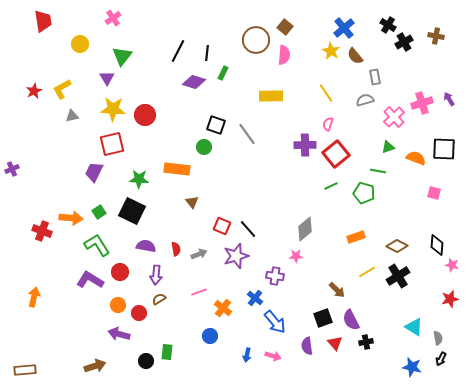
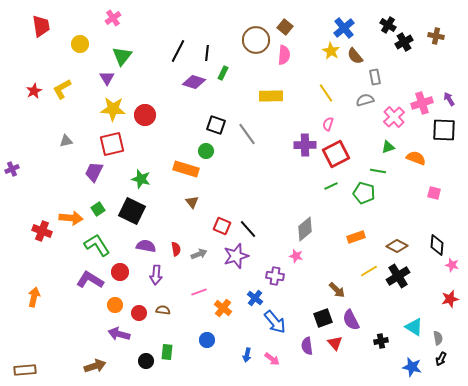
red trapezoid at (43, 21): moved 2 px left, 5 px down
gray triangle at (72, 116): moved 6 px left, 25 px down
green circle at (204, 147): moved 2 px right, 4 px down
black square at (444, 149): moved 19 px up
red square at (336, 154): rotated 12 degrees clockwise
orange rectangle at (177, 169): moved 9 px right; rotated 10 degrees clockwise
green star at (139, 179): moved 2 px right; rotated 12 degrees clockwise
green square at (99, 212): moved 1 px left, 3 px up
pink star at (296, 256): rotated 16 degrees clockwise
yellow line at (367, 272): moved 2 px right, 1 px up
brown semicircle at (159, 299): moved 4 px right, 11 px down; rotated 40 degrees clockwise
orange circle at (118, 305): moved 3 px left
blue circle at (210, 336): moved 3 px left, 4 px down
black cross at (366, 342): moved 15 px right, 1 px up
pink arrow at (273, 356): moved 1 px left, 3 px down; rotated 21 degrees clockwise
